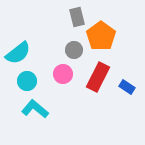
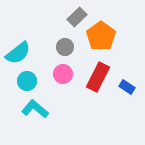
gray rectangle: rotated 60 degrees clockwise
gray circle: moved 9 px left, 3 px up
